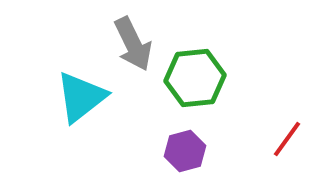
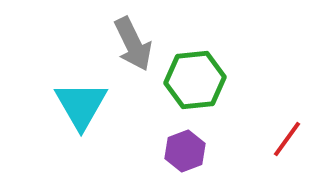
green hexagon: moved 2 px down
cyan triangle: moved 8 px down; rotated 22 degrees counterclockwise
purple hexagon: rotated 6 degrees counterclockwise
